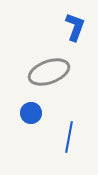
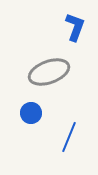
blue line: rotated 12 degrees clockwise
